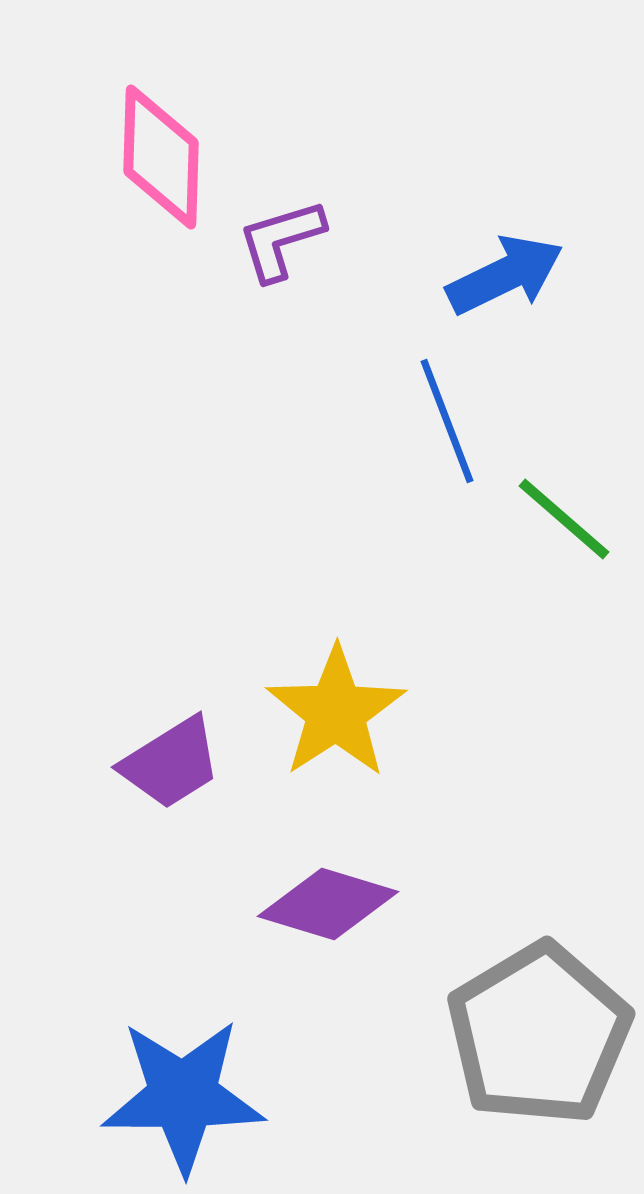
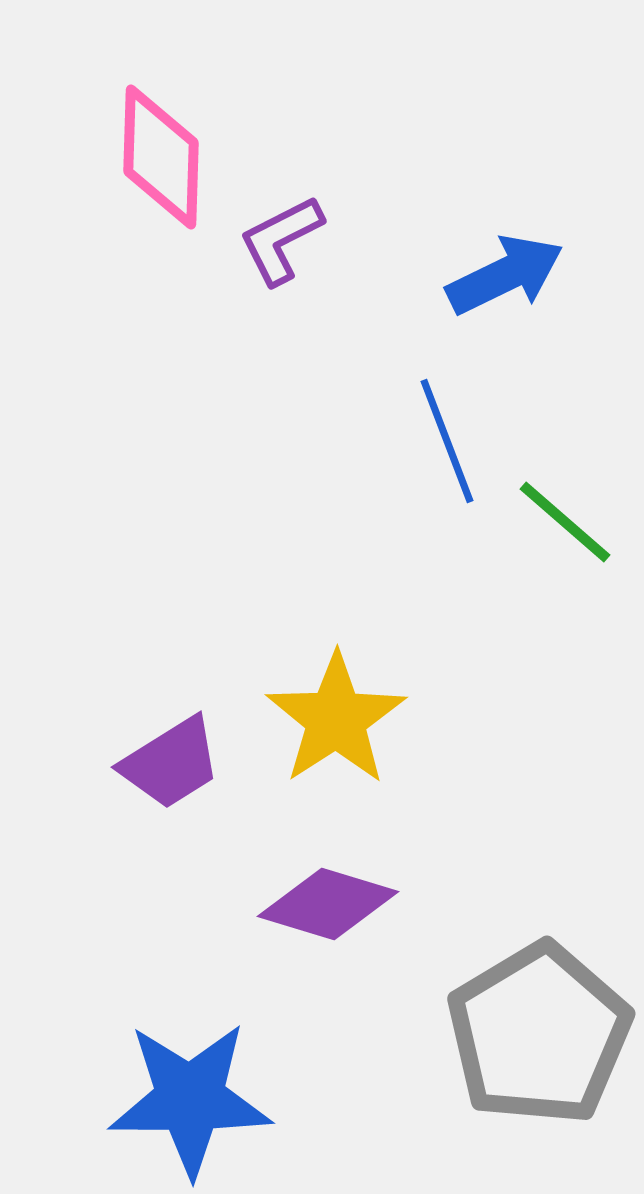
purple L-shape: rotated 10 degrees counterclockwise
blue line: moved 20 px down
green line: moved 1 px right, 3 px down
yellow star: moved 7 px down
blue star: moved 7 px right, 3 px down
